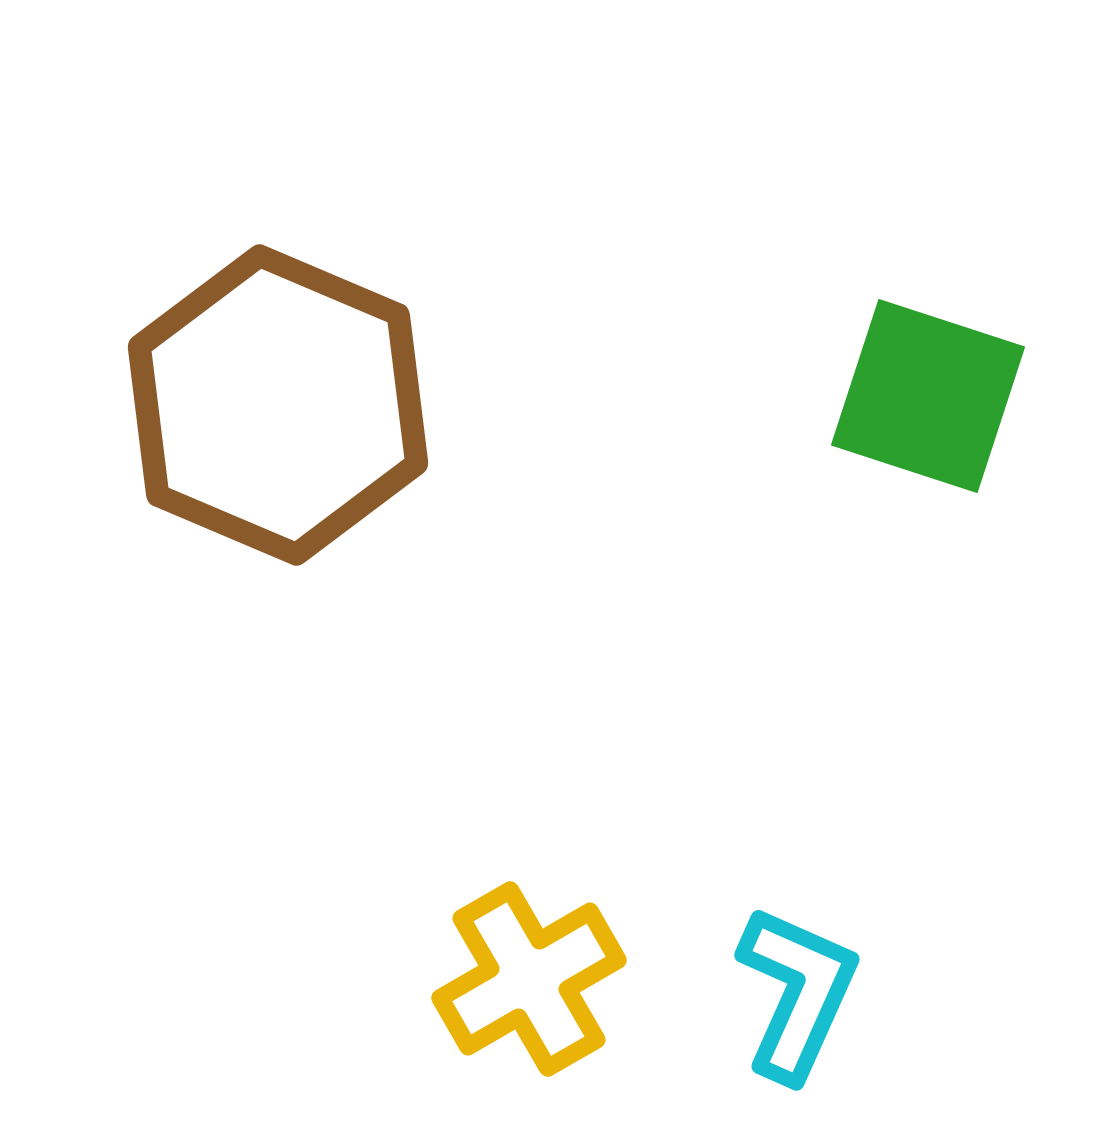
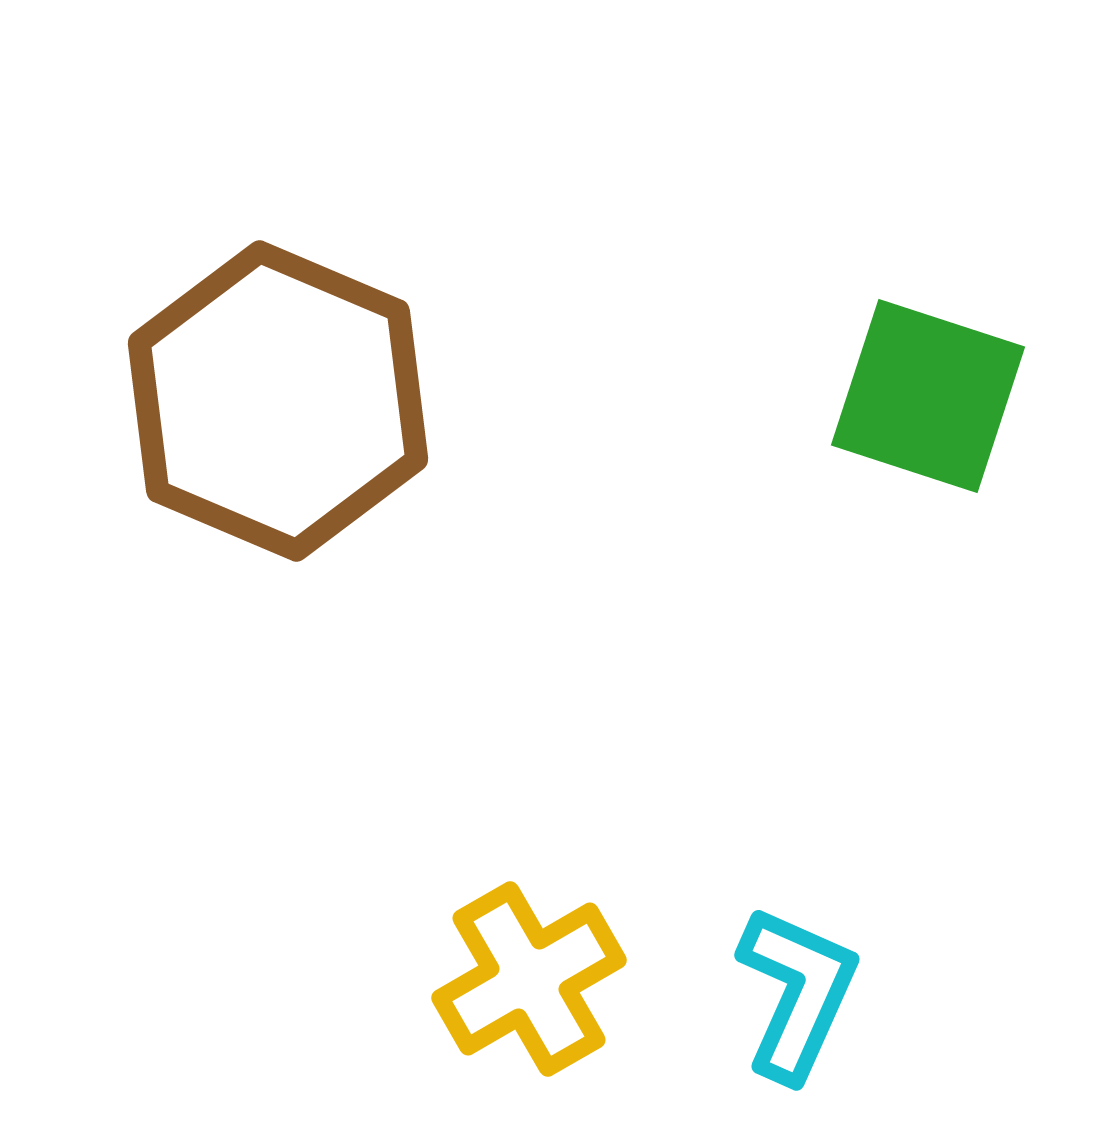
brown hexagon: moved 4 px up
